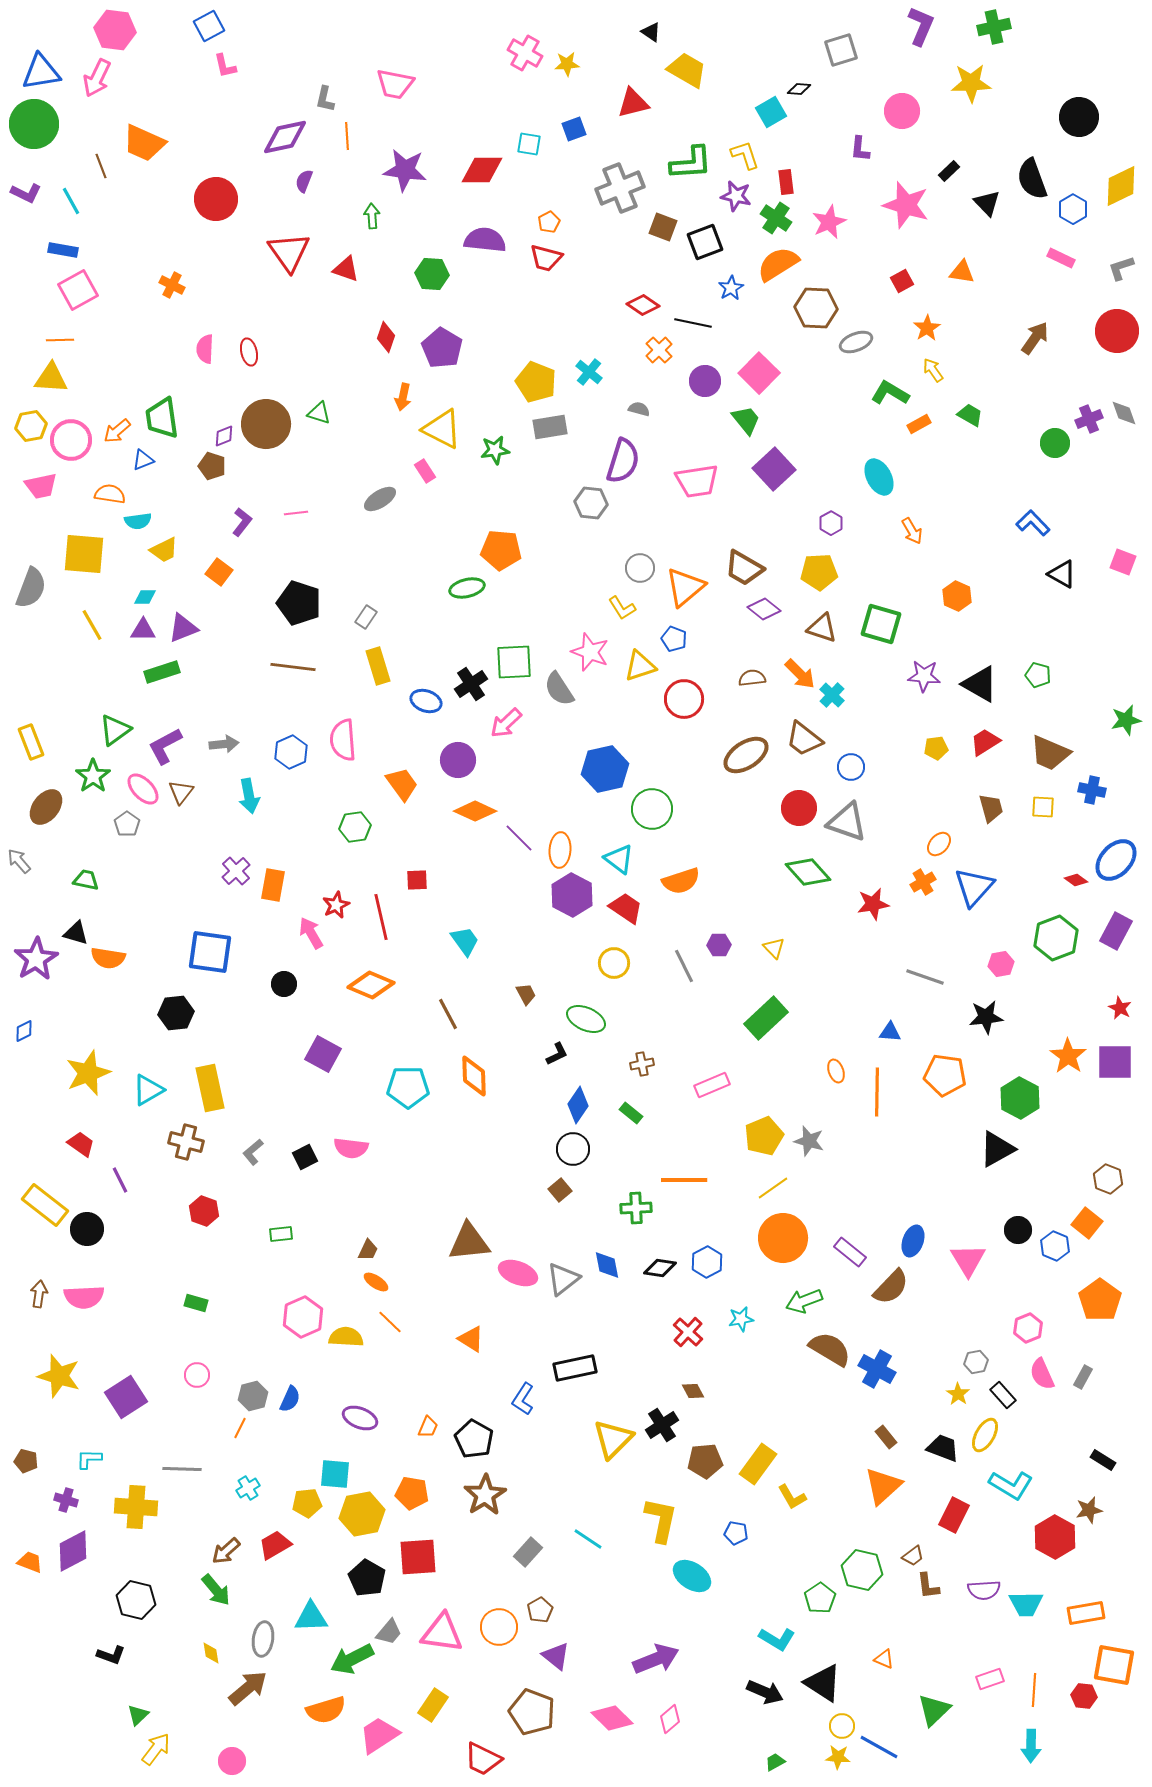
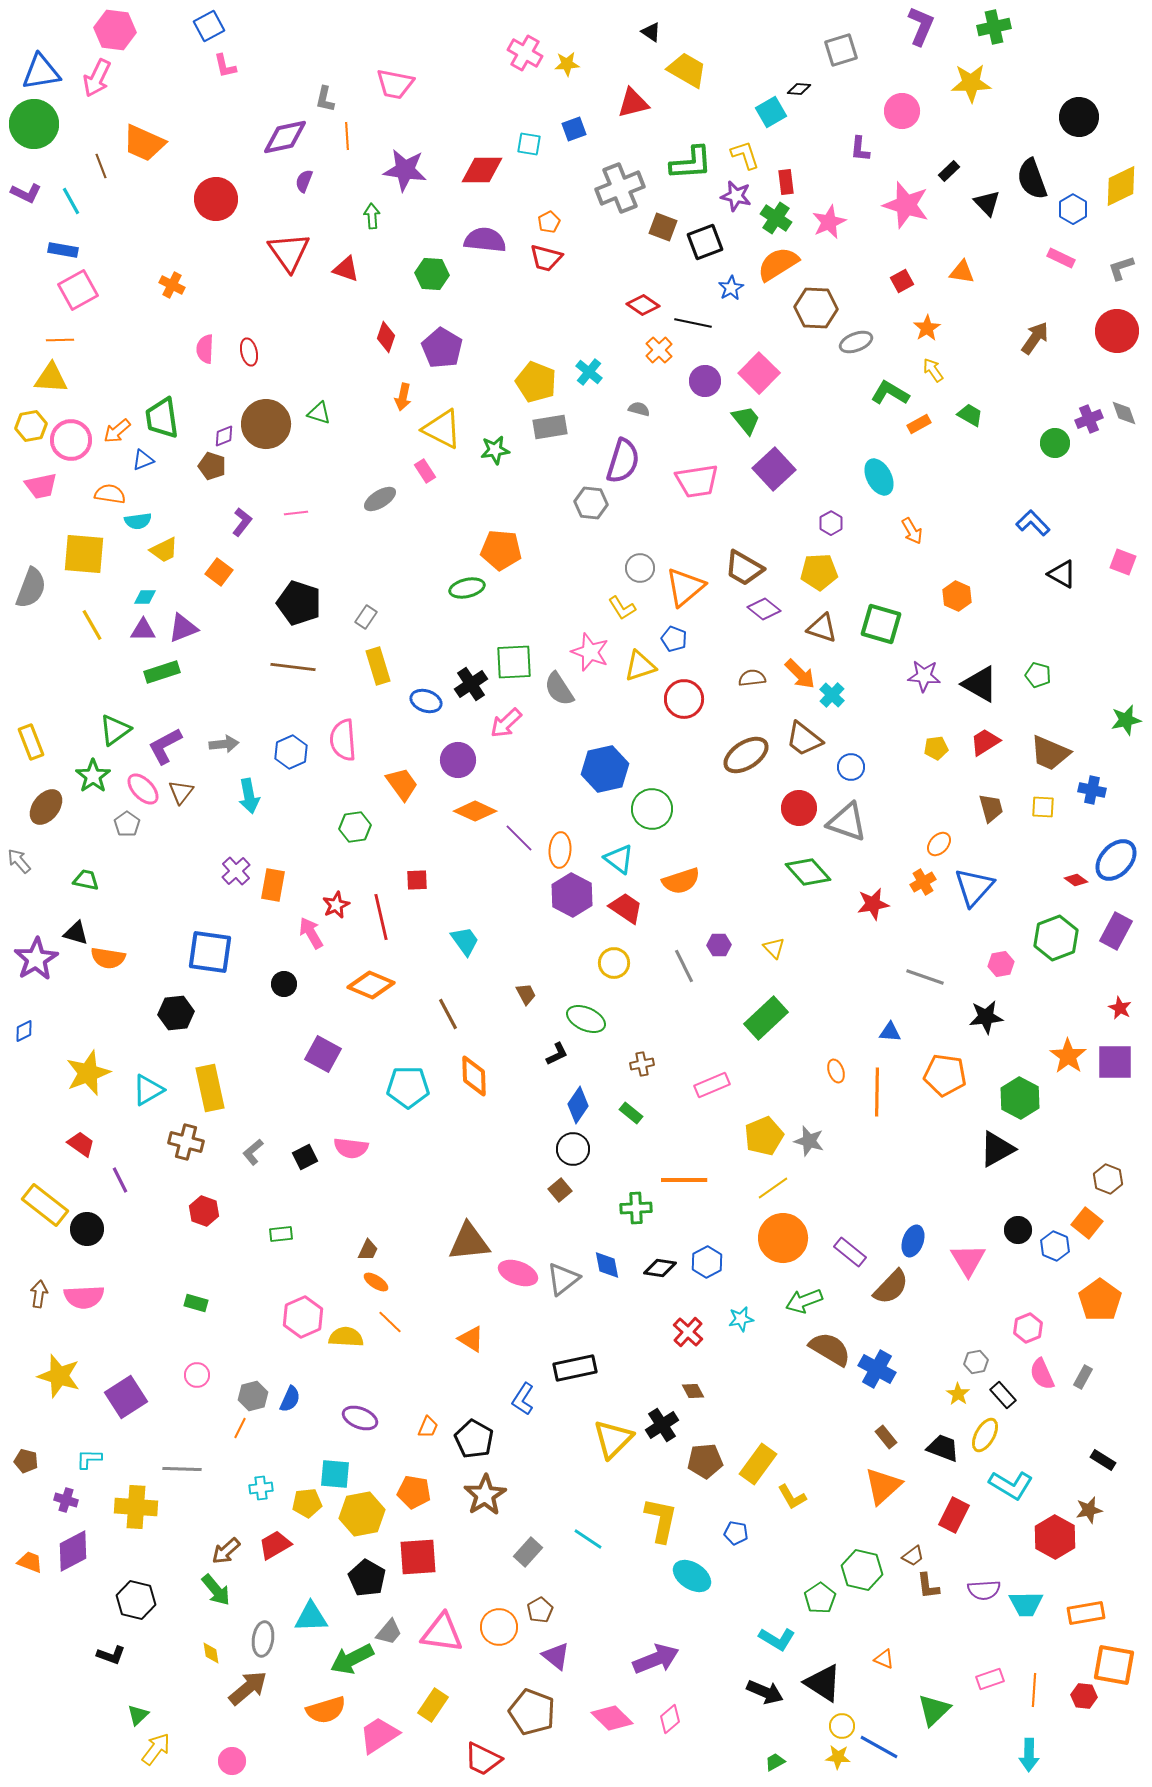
cyan cross at (248, 1488): moved 13 px right; rotated 25 degrees clockwise
orange pentagon at (412, 1493): moved 2 px right, 1 px up
cyan arrow at (1031, 1746): moved 2 px left, 9 px down
